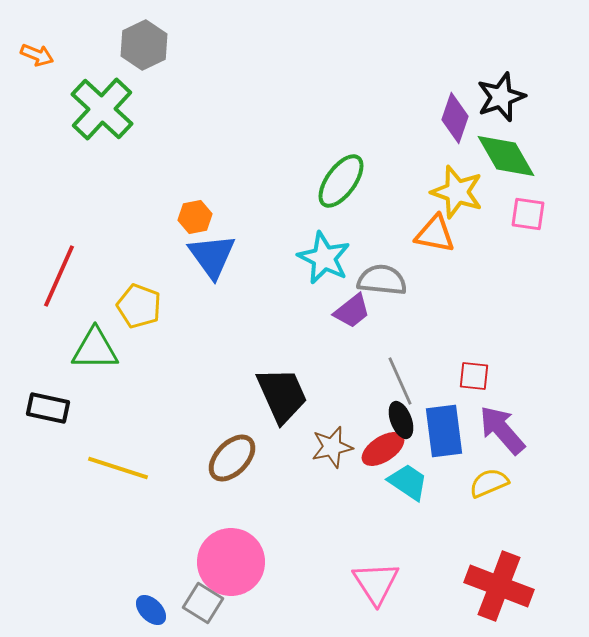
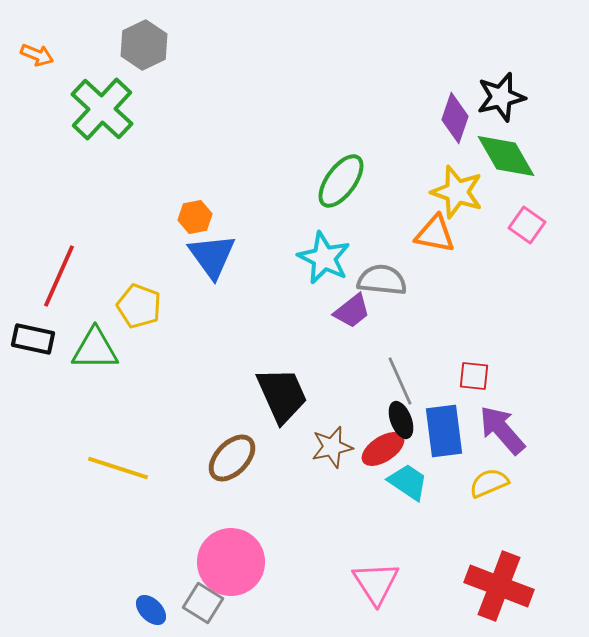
black star: rotated 6 degrees clockwise
pink square: moved 1 px left, 11 px down; rotated 27 degrees clockwise
black rectangle: moved 15 px left, 69 px up
